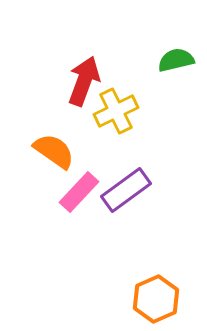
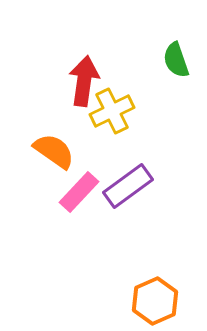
green semicircle: rotated 96 degrees counterclockwise
red arrow: rotated 12 degrees counterclockwise
yellow cross: moved 4 px left
purple rectangle: moved 2 px right, 4 px up
orange hexagon: moved 1 px left, 2 px down
